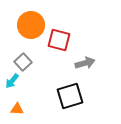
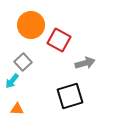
red square: rotated 15 degrees clockwise
